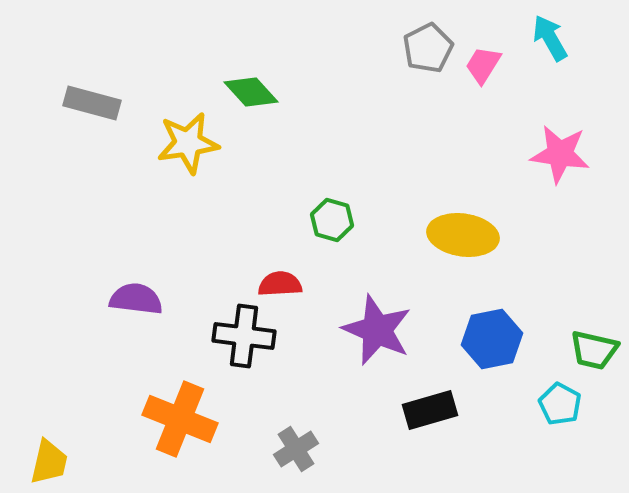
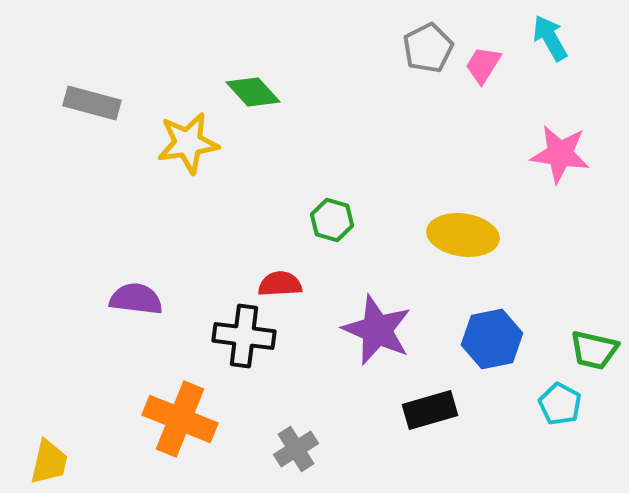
green diamond: moved 2 px right
